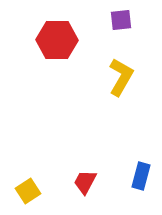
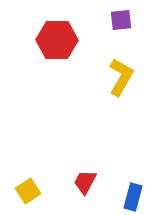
blue rectangle: moved 8 px left, 21 px down
